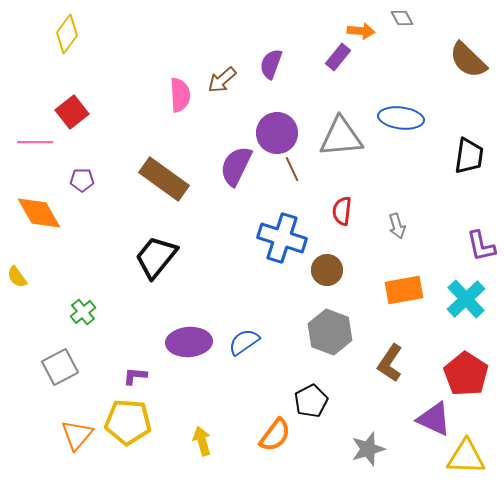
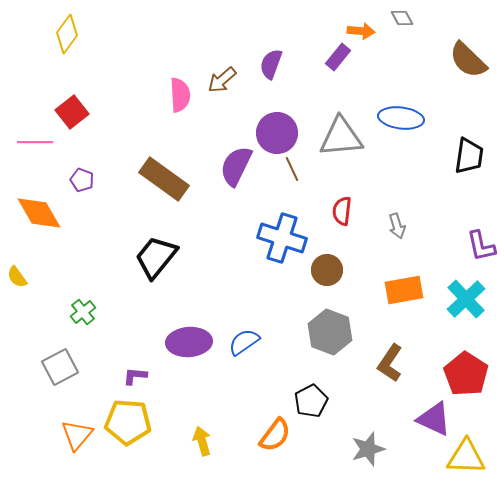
purple pentagon at (82, 180): rotated 20 degrees clockwise
